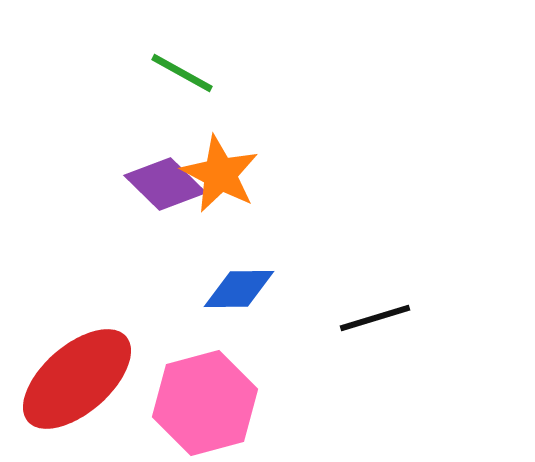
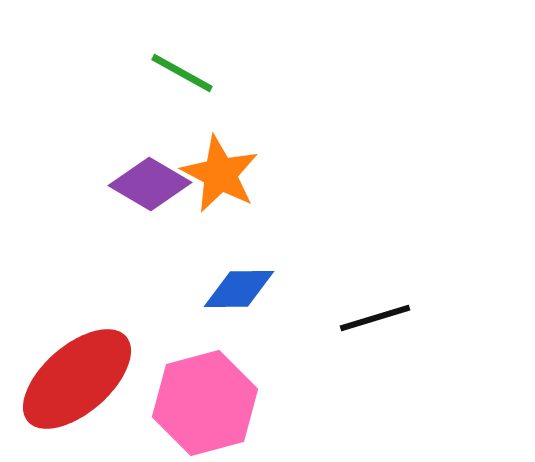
purple diamond: moved 15 px left; rotated 14 degrees counterclockwise
